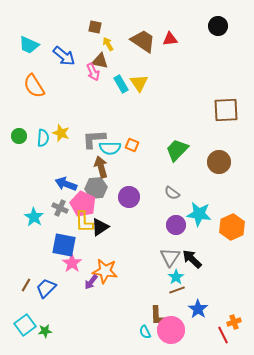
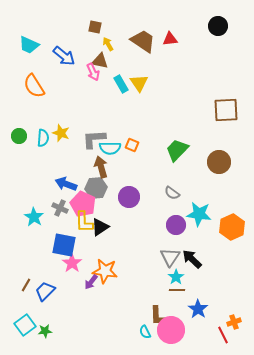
blue trapezoid at (46, 288): moved 1 px left, 3 px down
brown line at (177, 290): rotated 21 degrees clockwise
